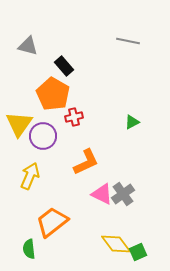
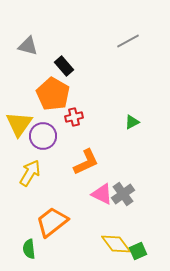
gray line: rotated 40 degrees counterclockwise
yellow arrow: moved 3 px up; rotated 8 degrees clockwise
green square: moved 1 px up
